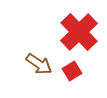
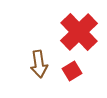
brown arrow: rotated 48 degrees clockwise
